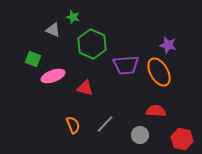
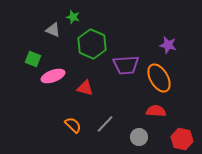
orange ellipse: moved 6 px down
orange semicircle: rotated 24 degrees counterclockwise
gray circle: moved 1 px left, 2 px down
